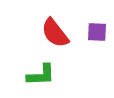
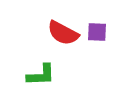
red semicircle: moved 8 px right; rotated 24 degrees counterclockwise
